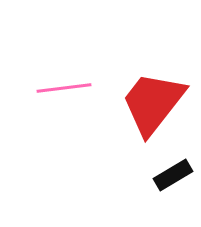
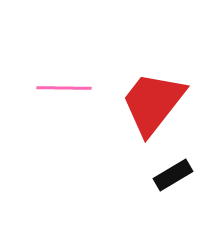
pink line: rotated 8 degrees clockwise
